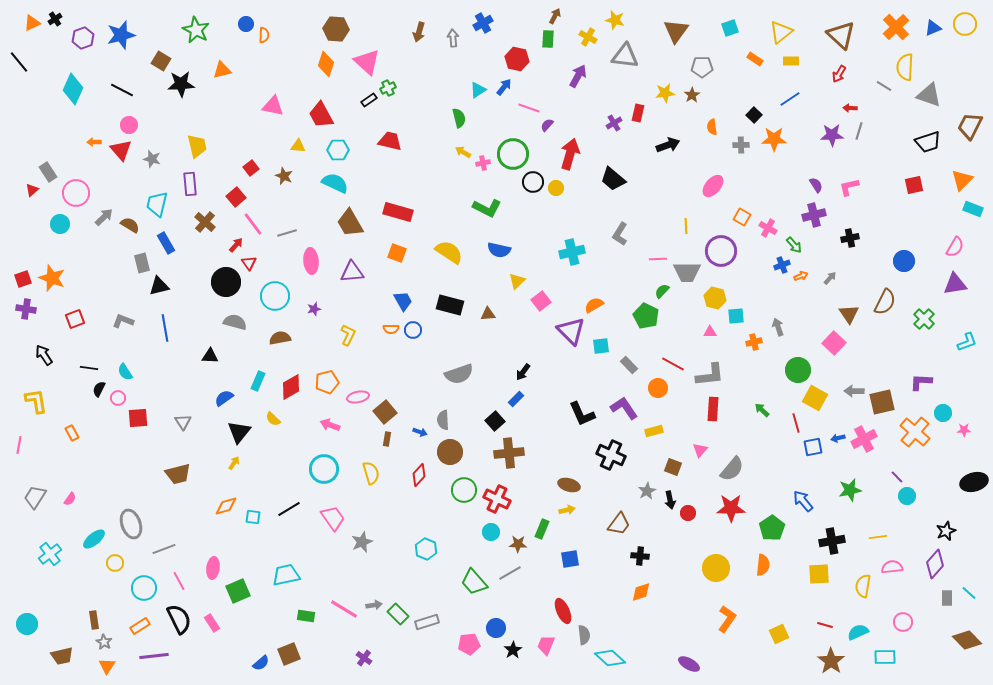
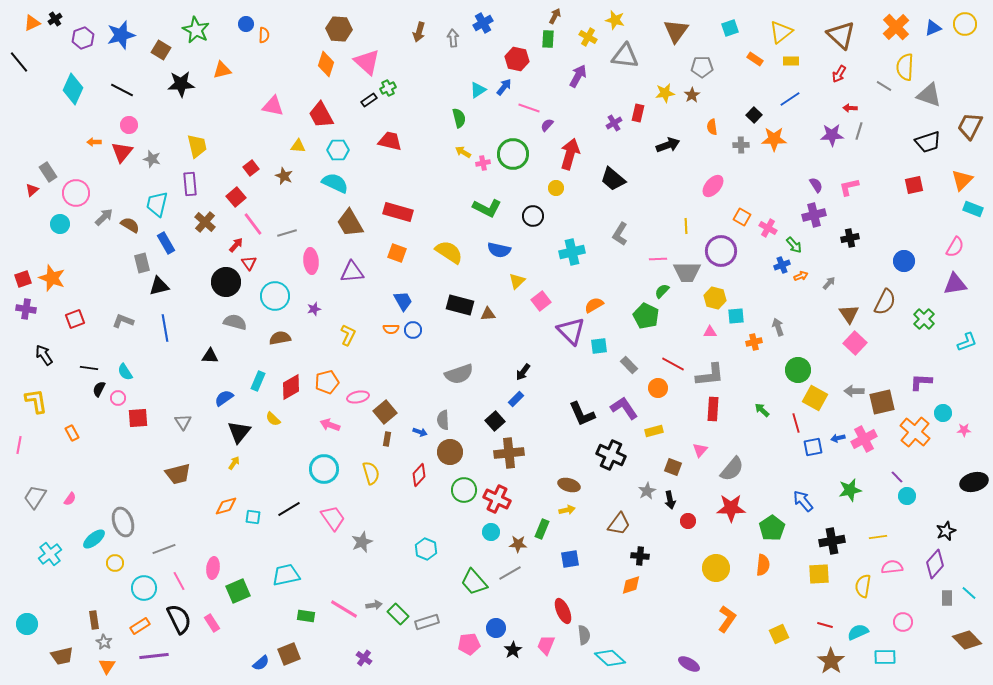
brown hexagon at (336, 29): moved 3 px right
brown square at (161, 61): moved 11 px up
red triangle at (121, 150): moved 1 px right, 2 px down; rotated 20 degrees clockwise
black circle at (533, 182): moved 34 px down
gray arrow at (830, 278): moved 1 px left, 5 px down
black rectangle at (450, 305): moved 10 px right
pink square at (834, 343): moved 21 px right
cyan square at (601, 346): moved 2 px left
red circle at (688, 513): moved 8 px down
gray ellipse at (131, 524): moved 8 px left, 2 px up
orange diamond at (641, 592): moved 10 px left, 7 px up
